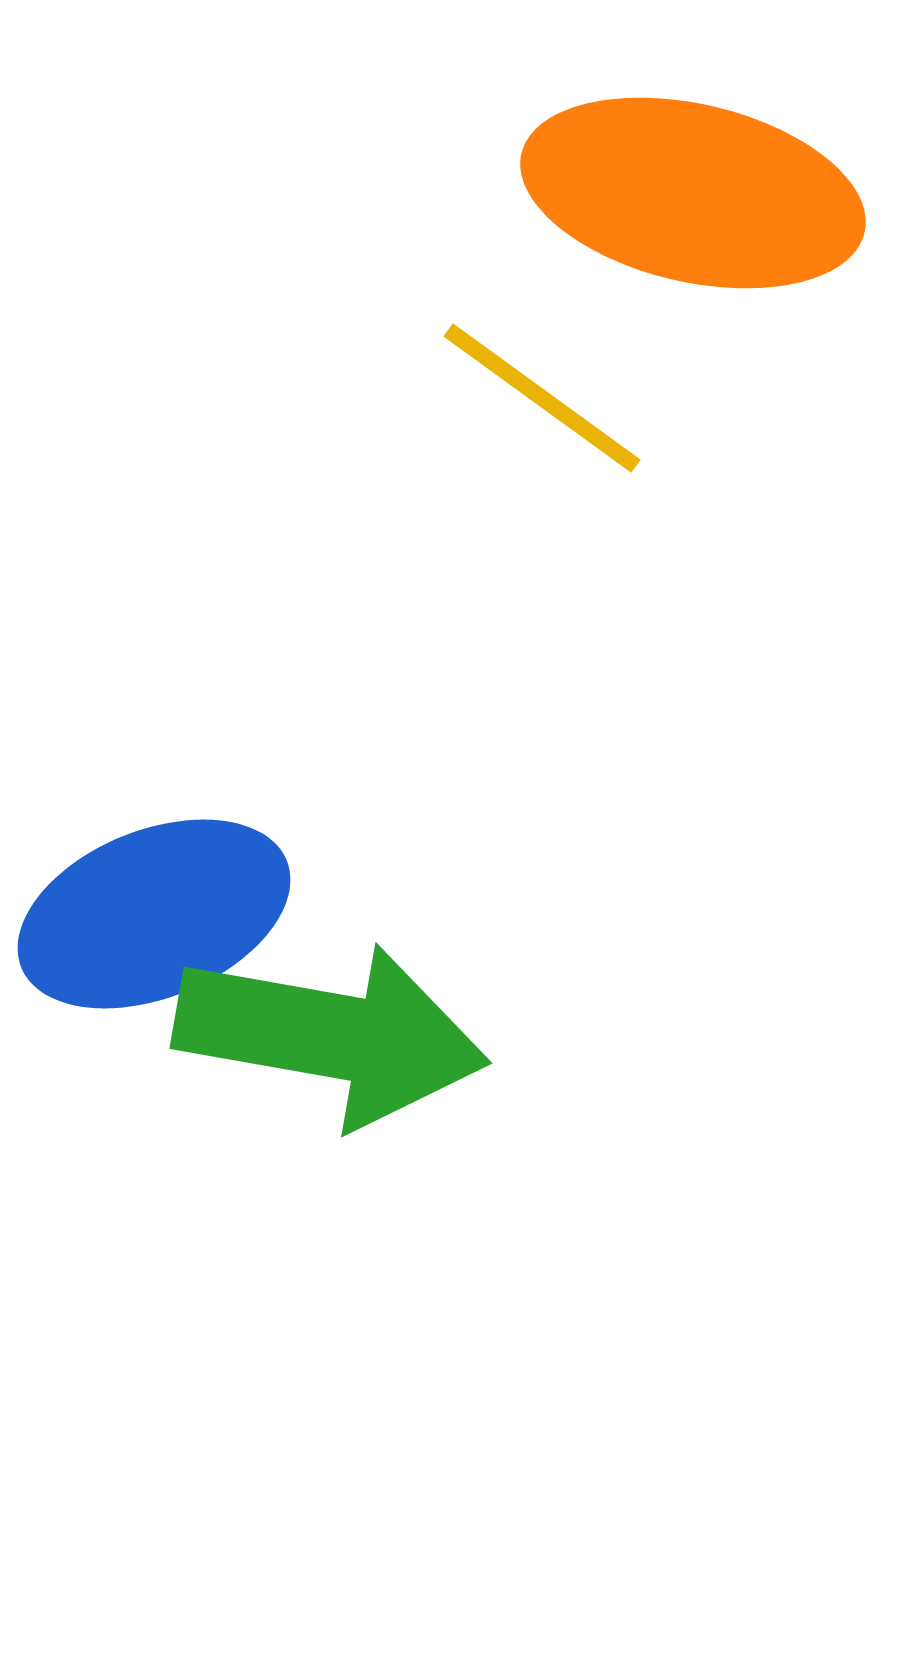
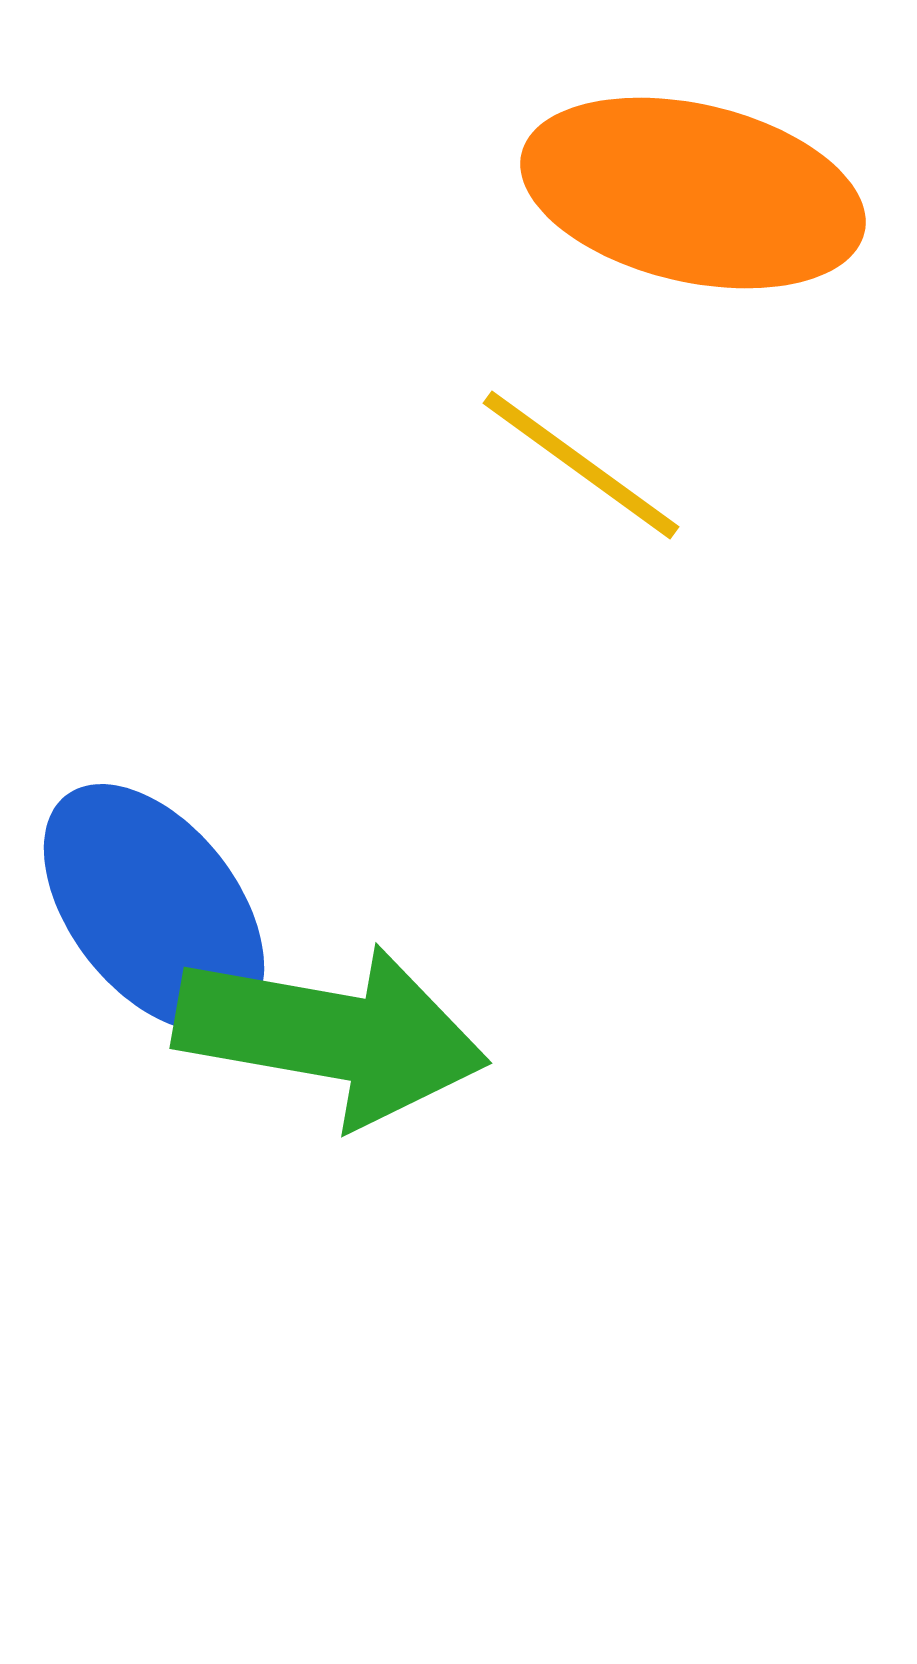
yellow line: moved 39 px right, 67 px down
blue ellipse: moved 6 px up; rotated 74 degrees clockwise
